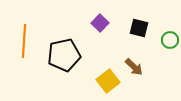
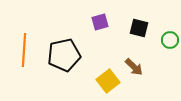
purple square: moved 1 px up; rotated 30 degrees clockwise
orange line: moved 9 px down
